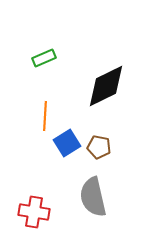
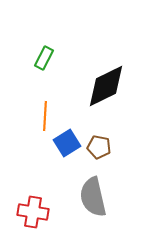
green rectangle: rotated 40 degrees counterclockwise
red cross: moved 1 px left
